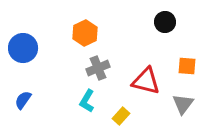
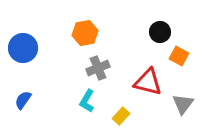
black circle: moved 5 px left, 10 px down
orange hexagon: rotated 15 degrees clockwise
orange square: moved 8 px left, 10 px up; rotated 24 degrees clockwise
red triangle: moved 2 px right, 1 px down
